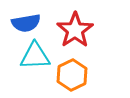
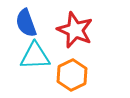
blue semicircle: rotated 80 degrees clockwise
red star: rotated 15 degrees counterclockwise
